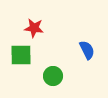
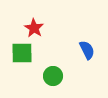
red star: rotated 24 degrees clockwise
green square: moved 1 px right, 2 px up
